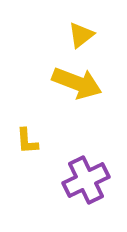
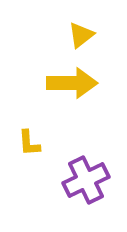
yellow arrow: moved 5 px left; rotated 21 degrees counterclockwise
yellow L-shape: moved 2 px right, 2 px down
